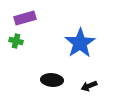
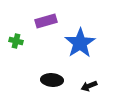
purple rectangle: moved 21 px right, 3 px down
